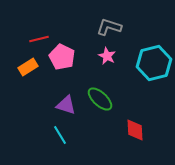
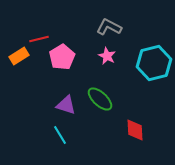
gray L-shape: rotated 10 degrees clockwise
pink pentagon: rotated 15 degrees clockwise
orange rectangle: moved 9 px left, 11 px up
